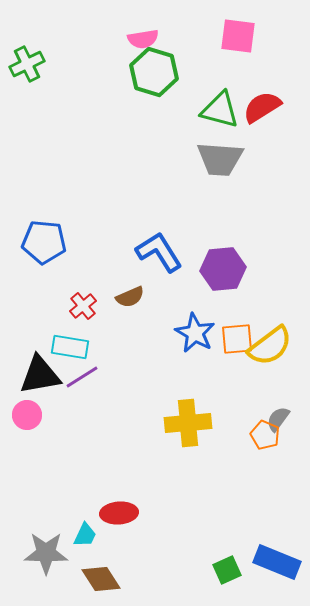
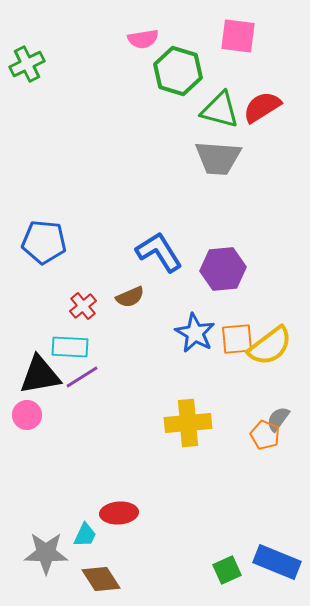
green hexagon: moved 24 px right, 1 px up
gray trapezoid: moved 2 px left, 1 px up
cyan rectangle: rotated 6 degrees counterclockwise
